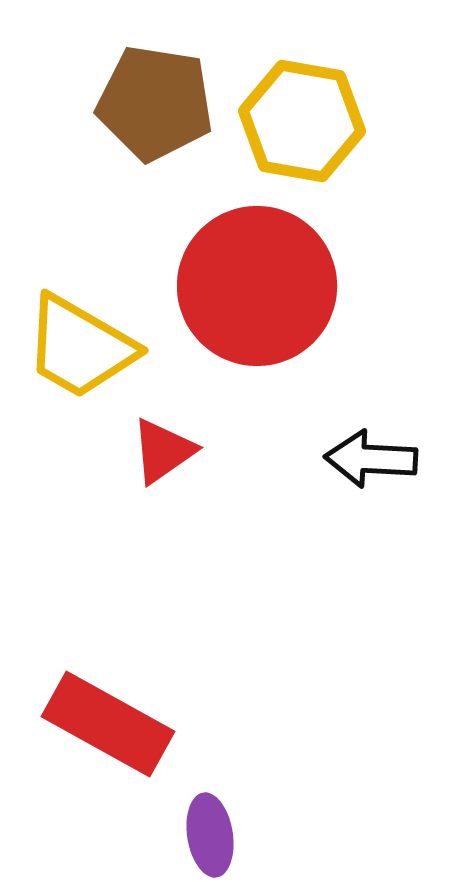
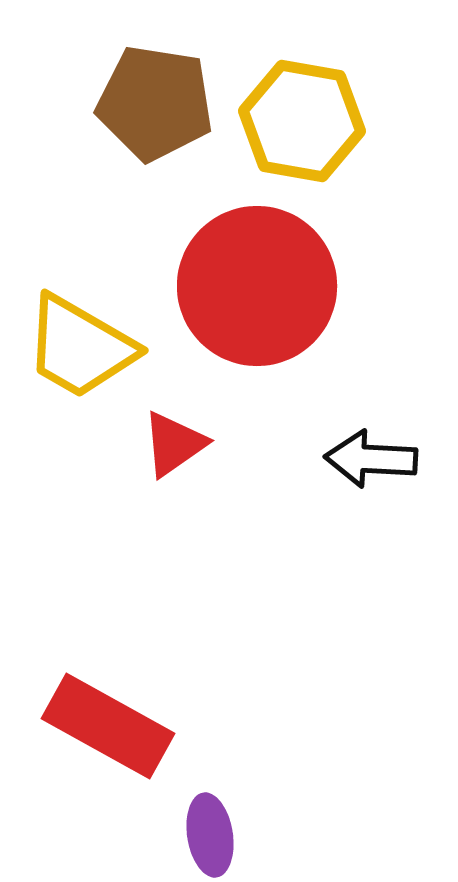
red triangle: moved 11 px right, 7 px up
red rectangle: moved 2 px down
